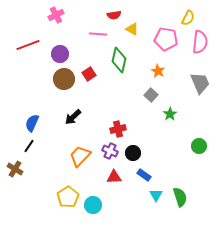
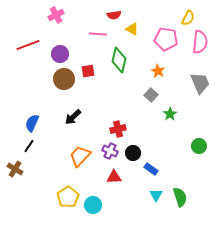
red square: moved 1 px left, 3 px up; rotated 24 degrees clockwise
blue rectangle: moved 7 px right, 6 px up
